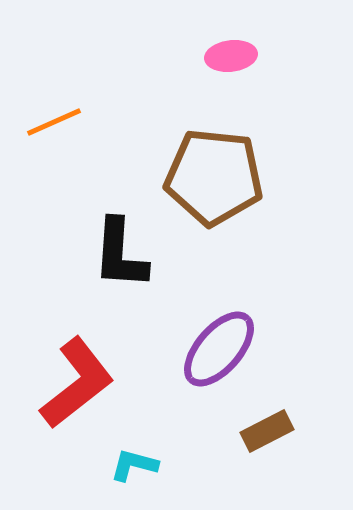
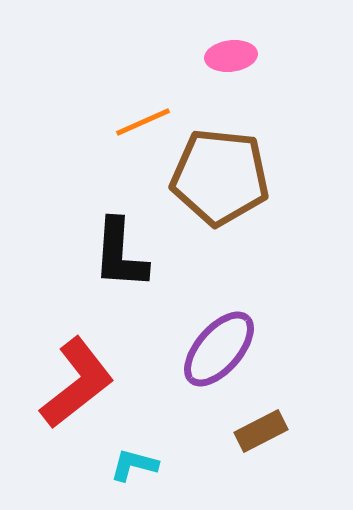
orange line: moved 89 px right
brown pentagon: moved 6 px right
brown rectangle: moved 6 px left
